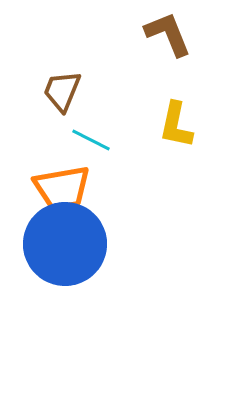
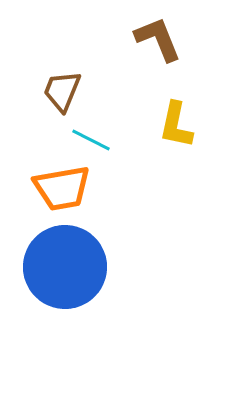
brown L-shape: moved 10 px left, 5 px down
blue circle: moved 23 px down
